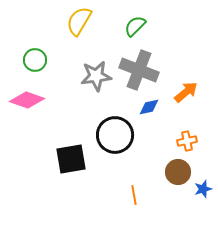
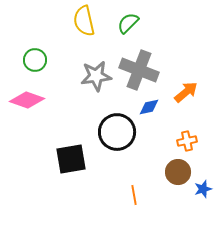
yellow semicircle: moved 5 px right; rotated 44 degrees counterclockwise
green semicircle: moved 7 px left, 3 px up
black circle: moved 2 px right, 3 px up
